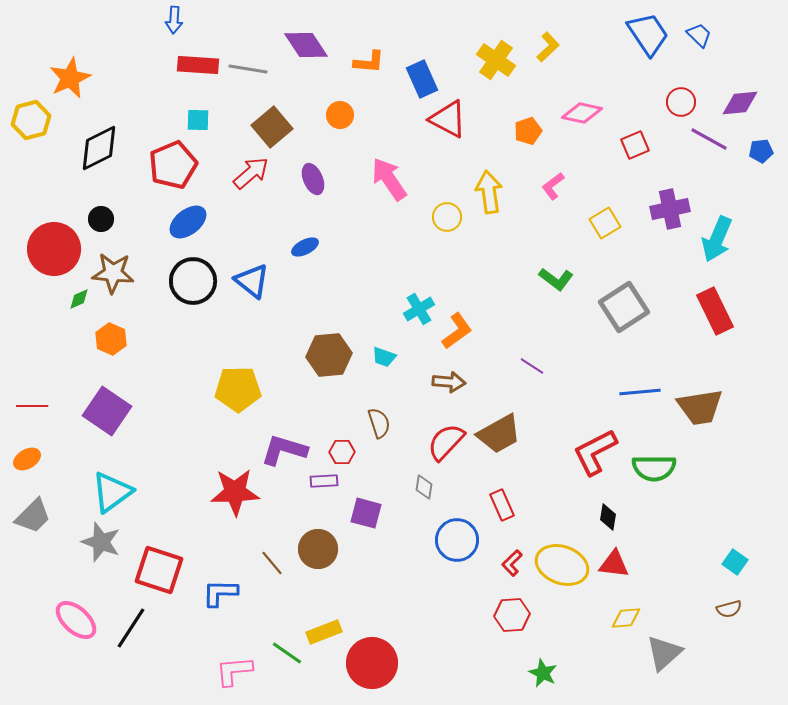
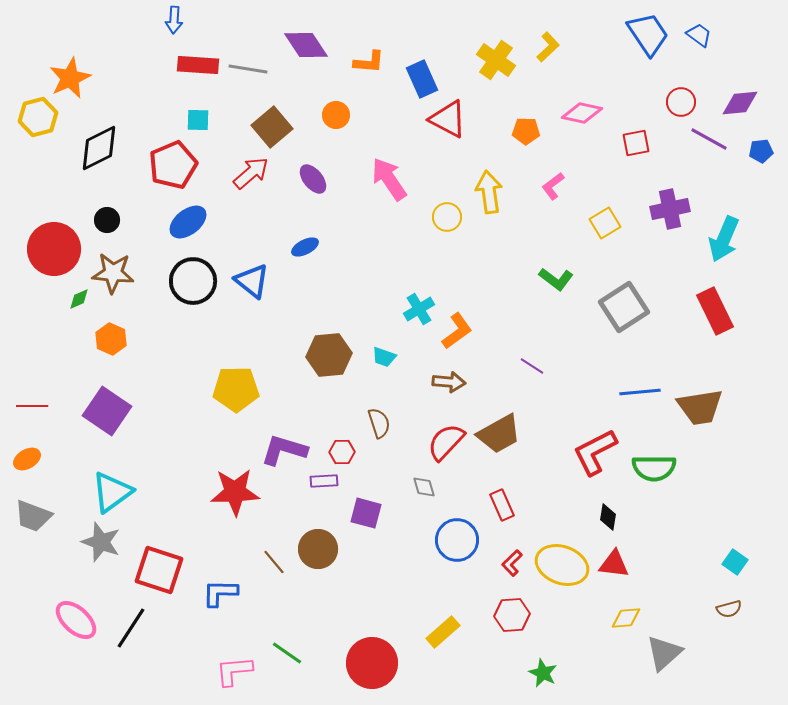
blue trapezoid at (699, 35): rotated 8 degrees counterclockwise
orange circle at (340, 115): moved 4 px left
yellow hexagon at (31, 120): moved 7 px right, 3 px up
orange pentagon at (528, 131): moved 2 px left; rotated 20 degrees clockwise
red square at (635, 145): moved 1 px right, 2 px up; rotated 12 degrees clockwise
purple ellipse at (313, 179): rotated 16 degrees counterclockwise
black circle at (101, 219): moved 6 px right, 1 px down
cyan arrow at (717, 239): moved 7 px right
yellow pentagon at (238, 389): moved 2 px left
gray diamond at (424, 487): rotated 25 degrees counterclockwise
gray trapezoid at (33, 516): rotated 66 degrees clockwise
brown line at (272, 563): moved 2 px right, 1 px up
yellow rectangle at (324, 632): moved 119 px right; rotated 20 degrees counterclockwise
